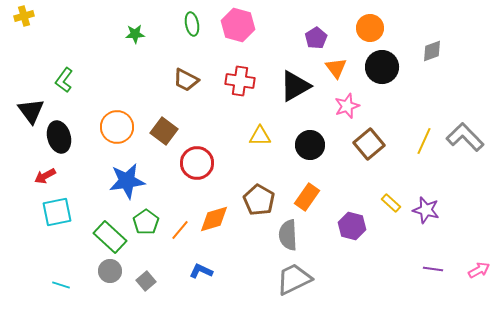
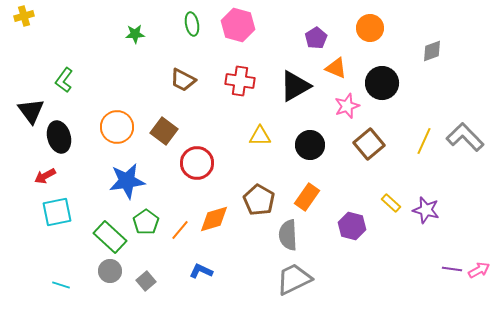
black circle at (382, 67): moved 16 px down
orange triangle at (336, 68): rotated 30 degrees counterclockwise
brown trapezoid at (186, 80): moved 3 px left
purple line at (433, 269): moved 19 px right
